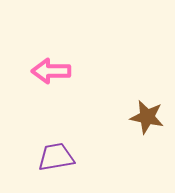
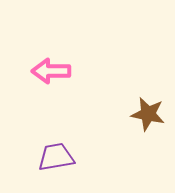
brown star: moved 1 px right, 3 px up
